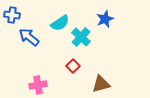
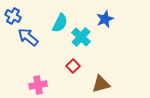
blue cross: moved 1 px right, 1 px down; rotated 21 degrees clockwise
cyan semicircle: rotated 30 degrees counterclockwise
blue arrow: moved 1 px left
